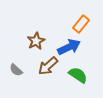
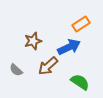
orange rectangle: rotated 18 degrees clockwise
brown star: moved 3 px left; rotated 12 degrees clockwise
green semicircle: moved 2 px right, 7 px down
